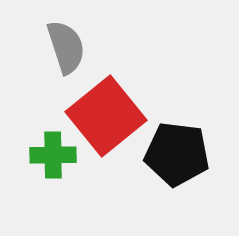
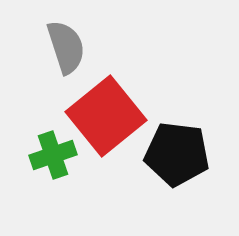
green cross: rotated 18 degrees counterclockwise
